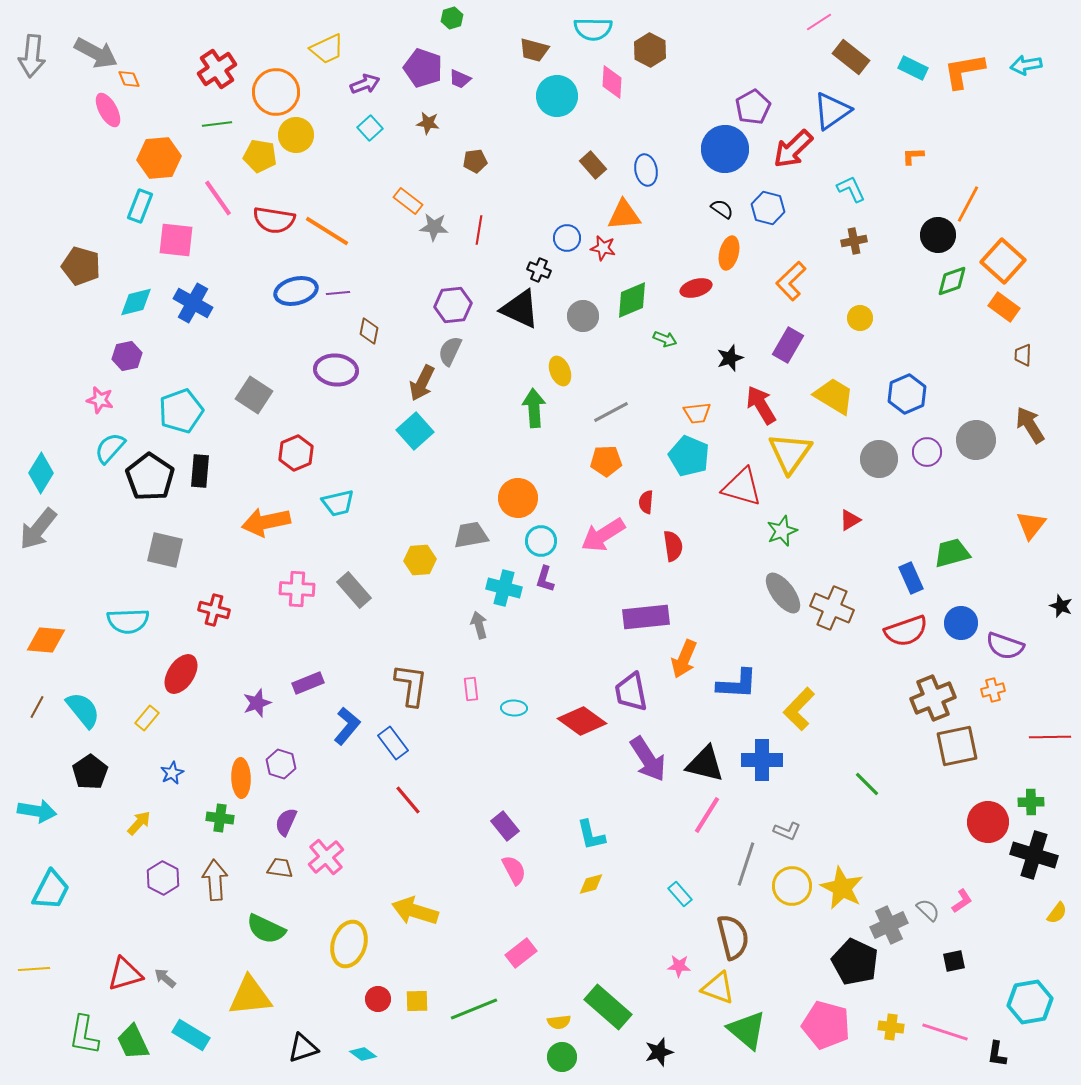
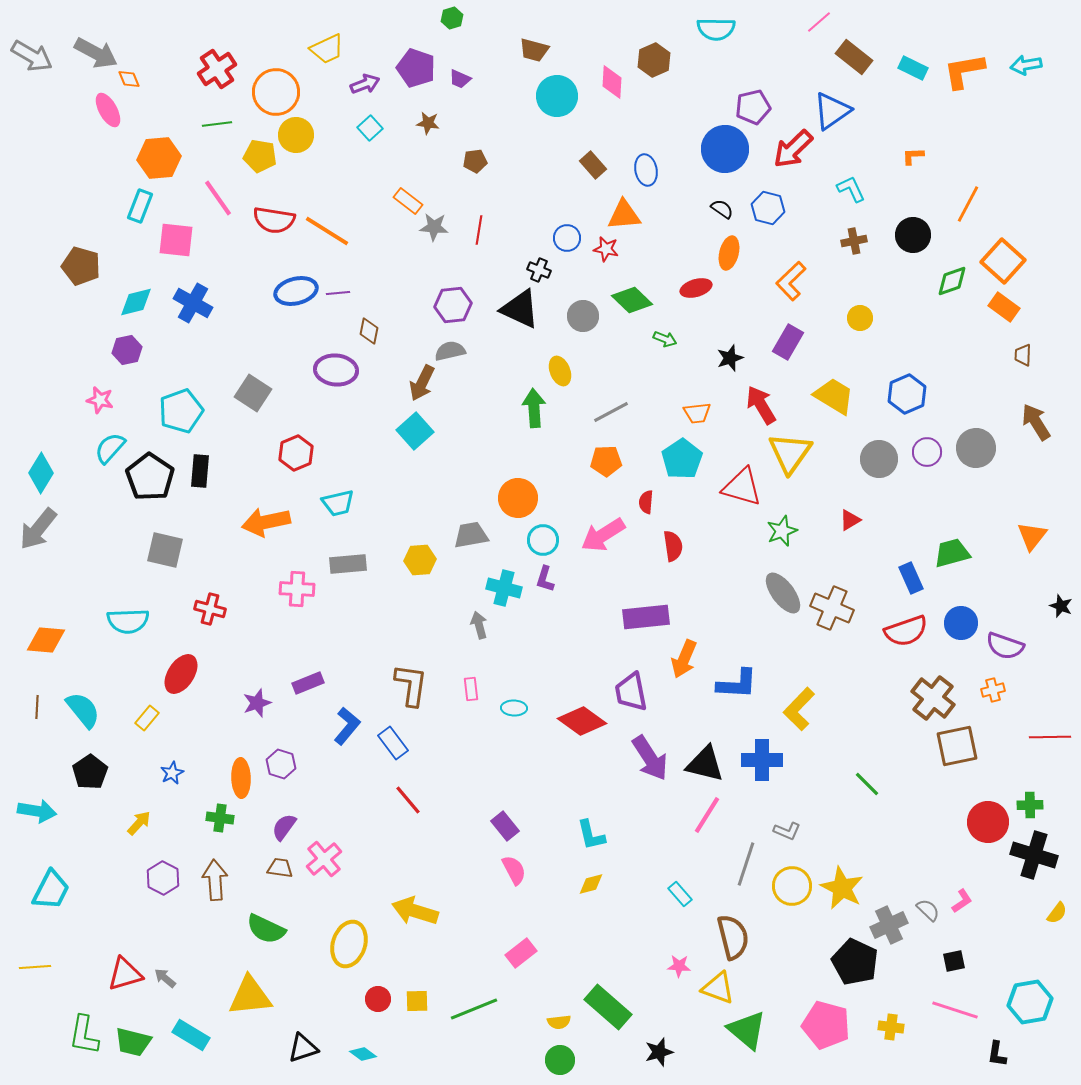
pink line at (819, 22): rotated 8 degrees counterclockwise
cyan semicircle at (593, 29): moved 123 px right
brown hexagon at (650, 50): moved 4 px right, 10 px down; rotated 8 degrees clockwise
gray arrow at (32, 56): rotated 66 degrees counterclockwise
brown rectangle at (851, 57): moved 3 px right
purple pentagon at (423, 68): moved 7 px left
purple pentagon at (753, 107): rotated 16 degrees clockwise
black circle at (938, 235): moved 25 px left
red star at (603, 248): moved 3 px right, 1 px down
green diamond at (632, 300): rotated 66 degrees clockwise
purple rectangle at (788, 345): moved 3 px up
gray semicircle at (450, 351): rotated 52 degrees clockwise
purple hexagon at (127, 356): moved 6 px up
gray square at (254, 395): moved 1 px left, 2 px up
brown arrow at (1030, 425): moved 6 px right, 3 px up
gray circle at (976, 440): moved 8 px down
cyan pentagon at (689, 456): moved 7 px left, 3 px down; rotated 15 degrees clockwise
orange triangle at (1031, 525): moved 1 px right, 11 px down
cyan circle at (541, 541): moved 2 px right, 1 px up
gray rectangle at (354, 590): moved 6 px left, 26 px up; rotated 54 degrees counterclockwise
red cross at (214, 610): moved 4 px left, 1 px up
brown cross at (933, 698): rotated 30 degrees counterclockwise
brown line at (37, 707): rotated 25 degrees counterclockwise
purple arrow at (648, 759): moved 2 px right, 1 px up
green cross at (1031, 802): moved 1 px left, 3 px down
purple semicircle at (286, 822): moved 2 px left, 5 px down; rotated 12 degrees clockwise
pink cross at (326, 857): moved 2 px left, 2 px down
yellow line at (34, 969): moved 1 px right, 2 px up
pink line at (945, 1032): moved 10 px right, 22 px up
green trapezoid at (133, 1042): rotated 51 degrees counterclockwise
green circle at (562, 1057): moved 2 px left, 3 px down
